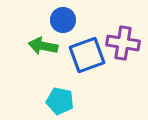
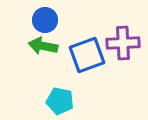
blue circle: moved 18 px left
purple cross: rotated 12 degrees counterclockwise
